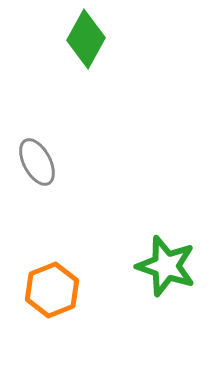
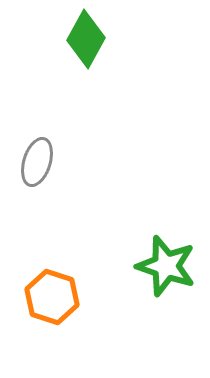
gray ellipse: rotated 45 degrees clockwise
orange hexagon: moved 7 px down; rotated 20 degrees counterclockwise
